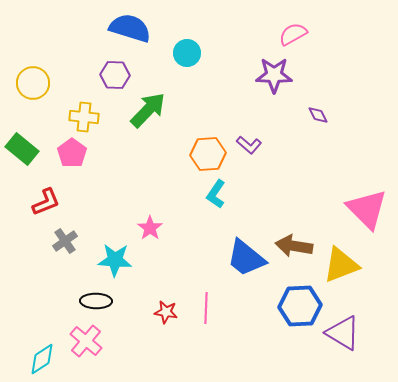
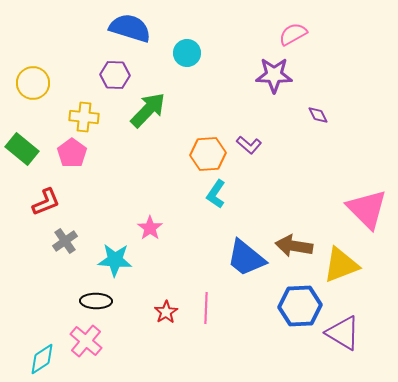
red star: rotated 30 degrees clockwise
